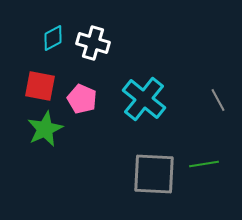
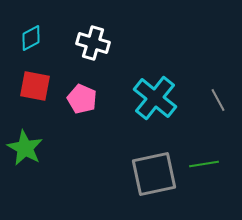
cyan diamond: moved 22 px left
red square: moved 5 px left
cyan cross: moved 11 px right, 1 px up
green star: moved 20 px left, 19 px down; rotated 18 degrees counterclockwise
gray square: rotated 15 degrees counterclockwise
